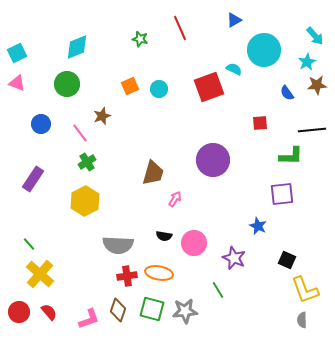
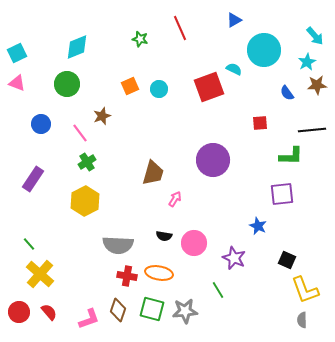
red cross at (127, 276): rotated 18 degrees clockwise
